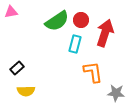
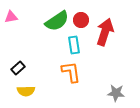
pink triangle: moved 5 px down
red arrow: moved 1 px up
cyan rectangle: moved 1 px left, 1 px down; rotated 24 degrees counterclockwise
black rectangle: moved 1 px right
orange L-shape: moved 22 px left
